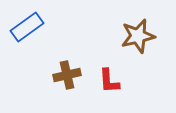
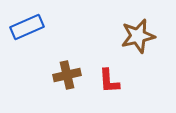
blue rectangle: rotated 12 degrees clockwise
